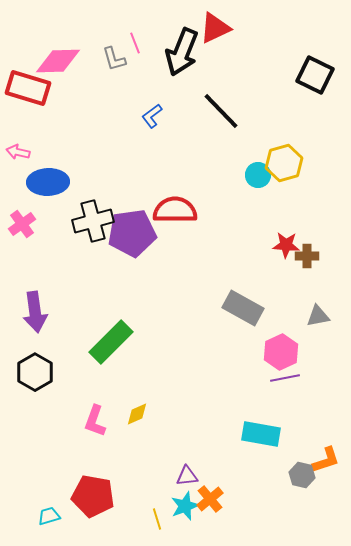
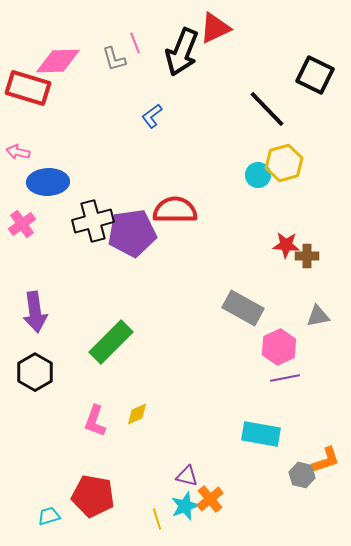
black line: moved 46 px right, 2 px up
pink hexagon: moved 2 px left, 5 px up
purple triangle: rotated 20 degrees clockwise
